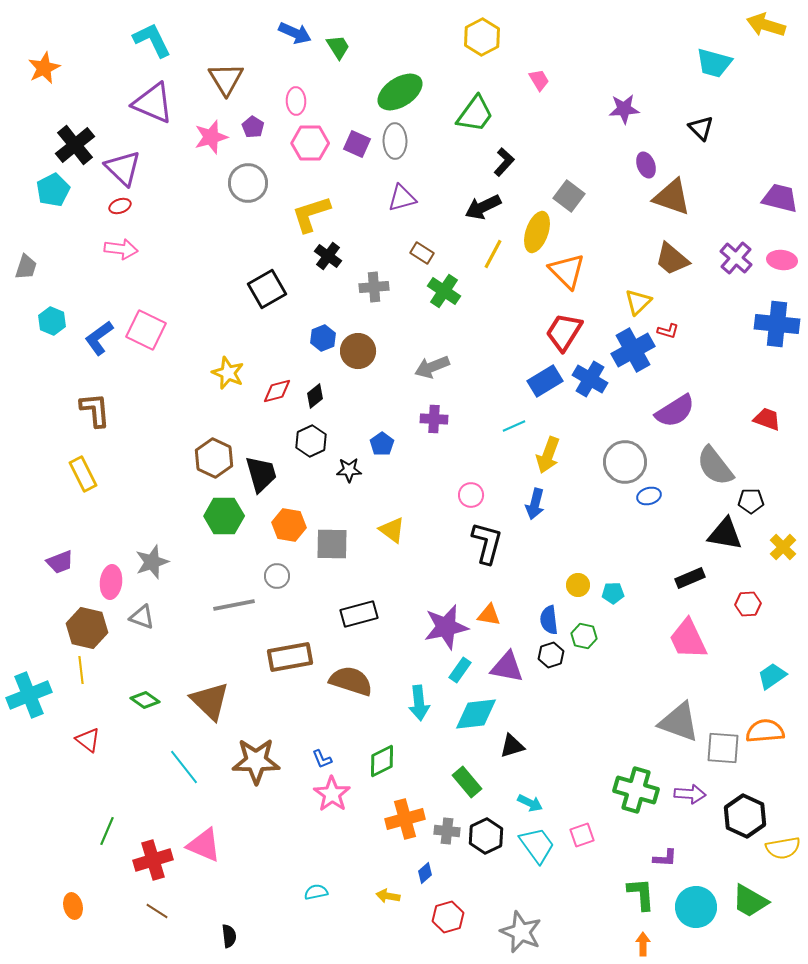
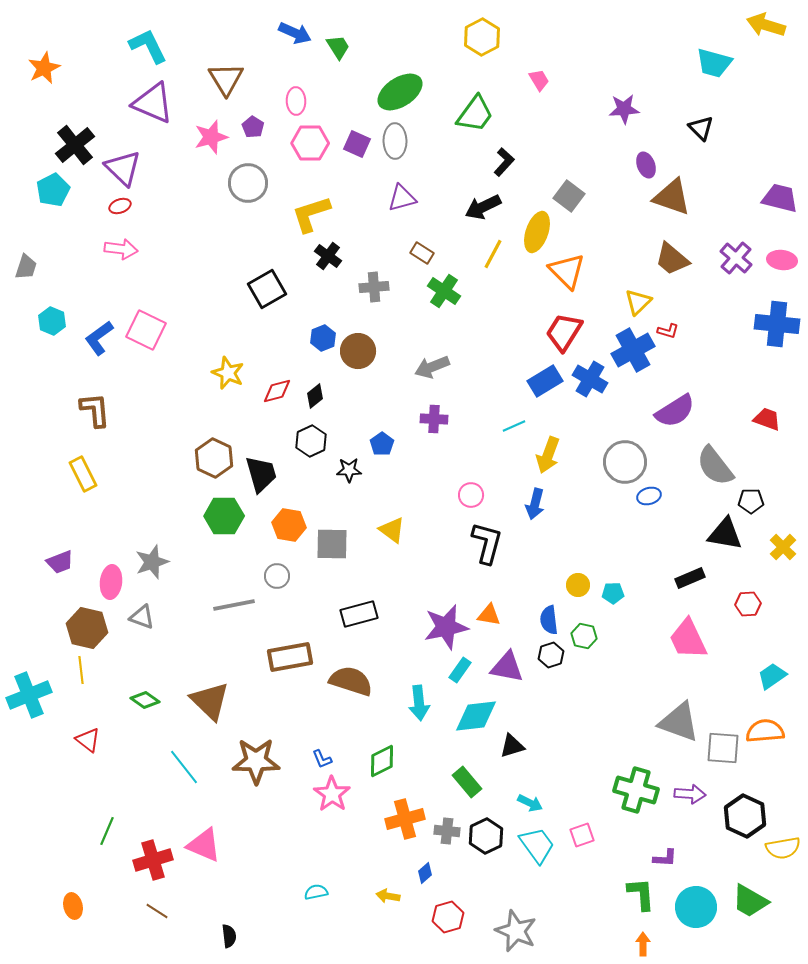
cyan L-shape at (152, 40): moved 4 px left, 6 px down
cyan diamond at (476, 714): moved 2 px down
gray star at (521, 932): moved 5 px left, 1 px up
